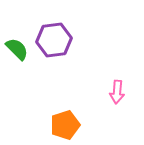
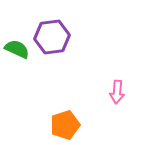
purple hexagon: moved 2 px left, 3 px up
green semicircle: rotated 20 degrees counterclockwise
